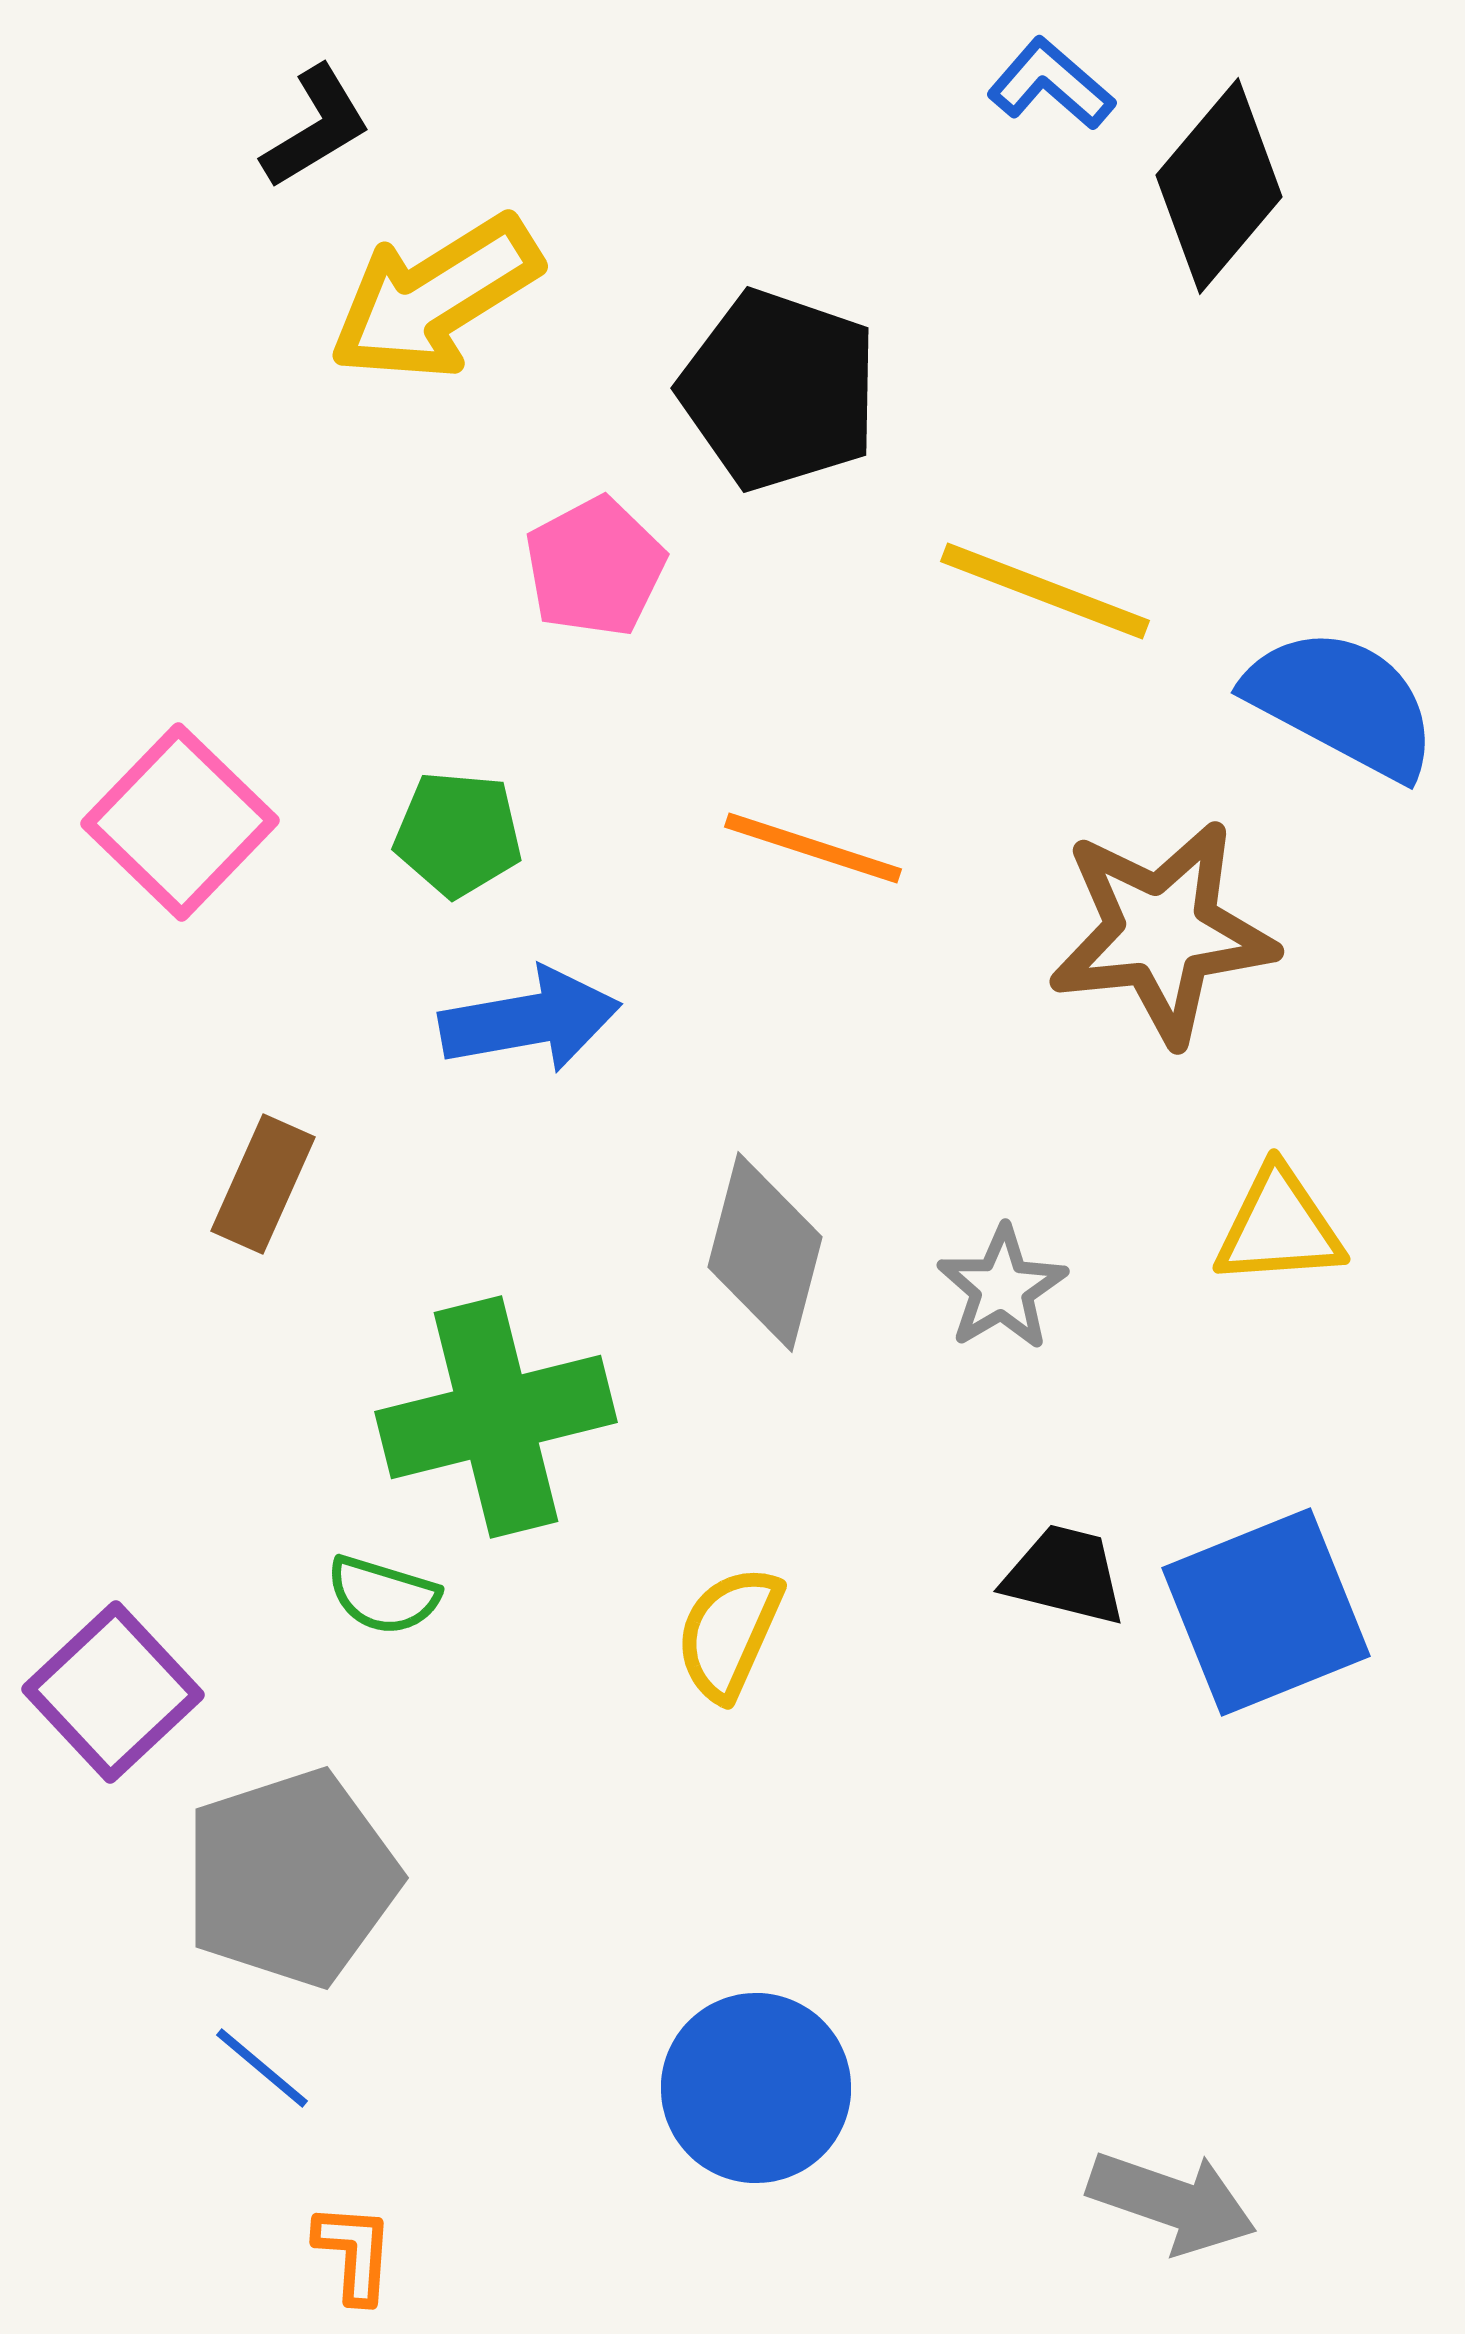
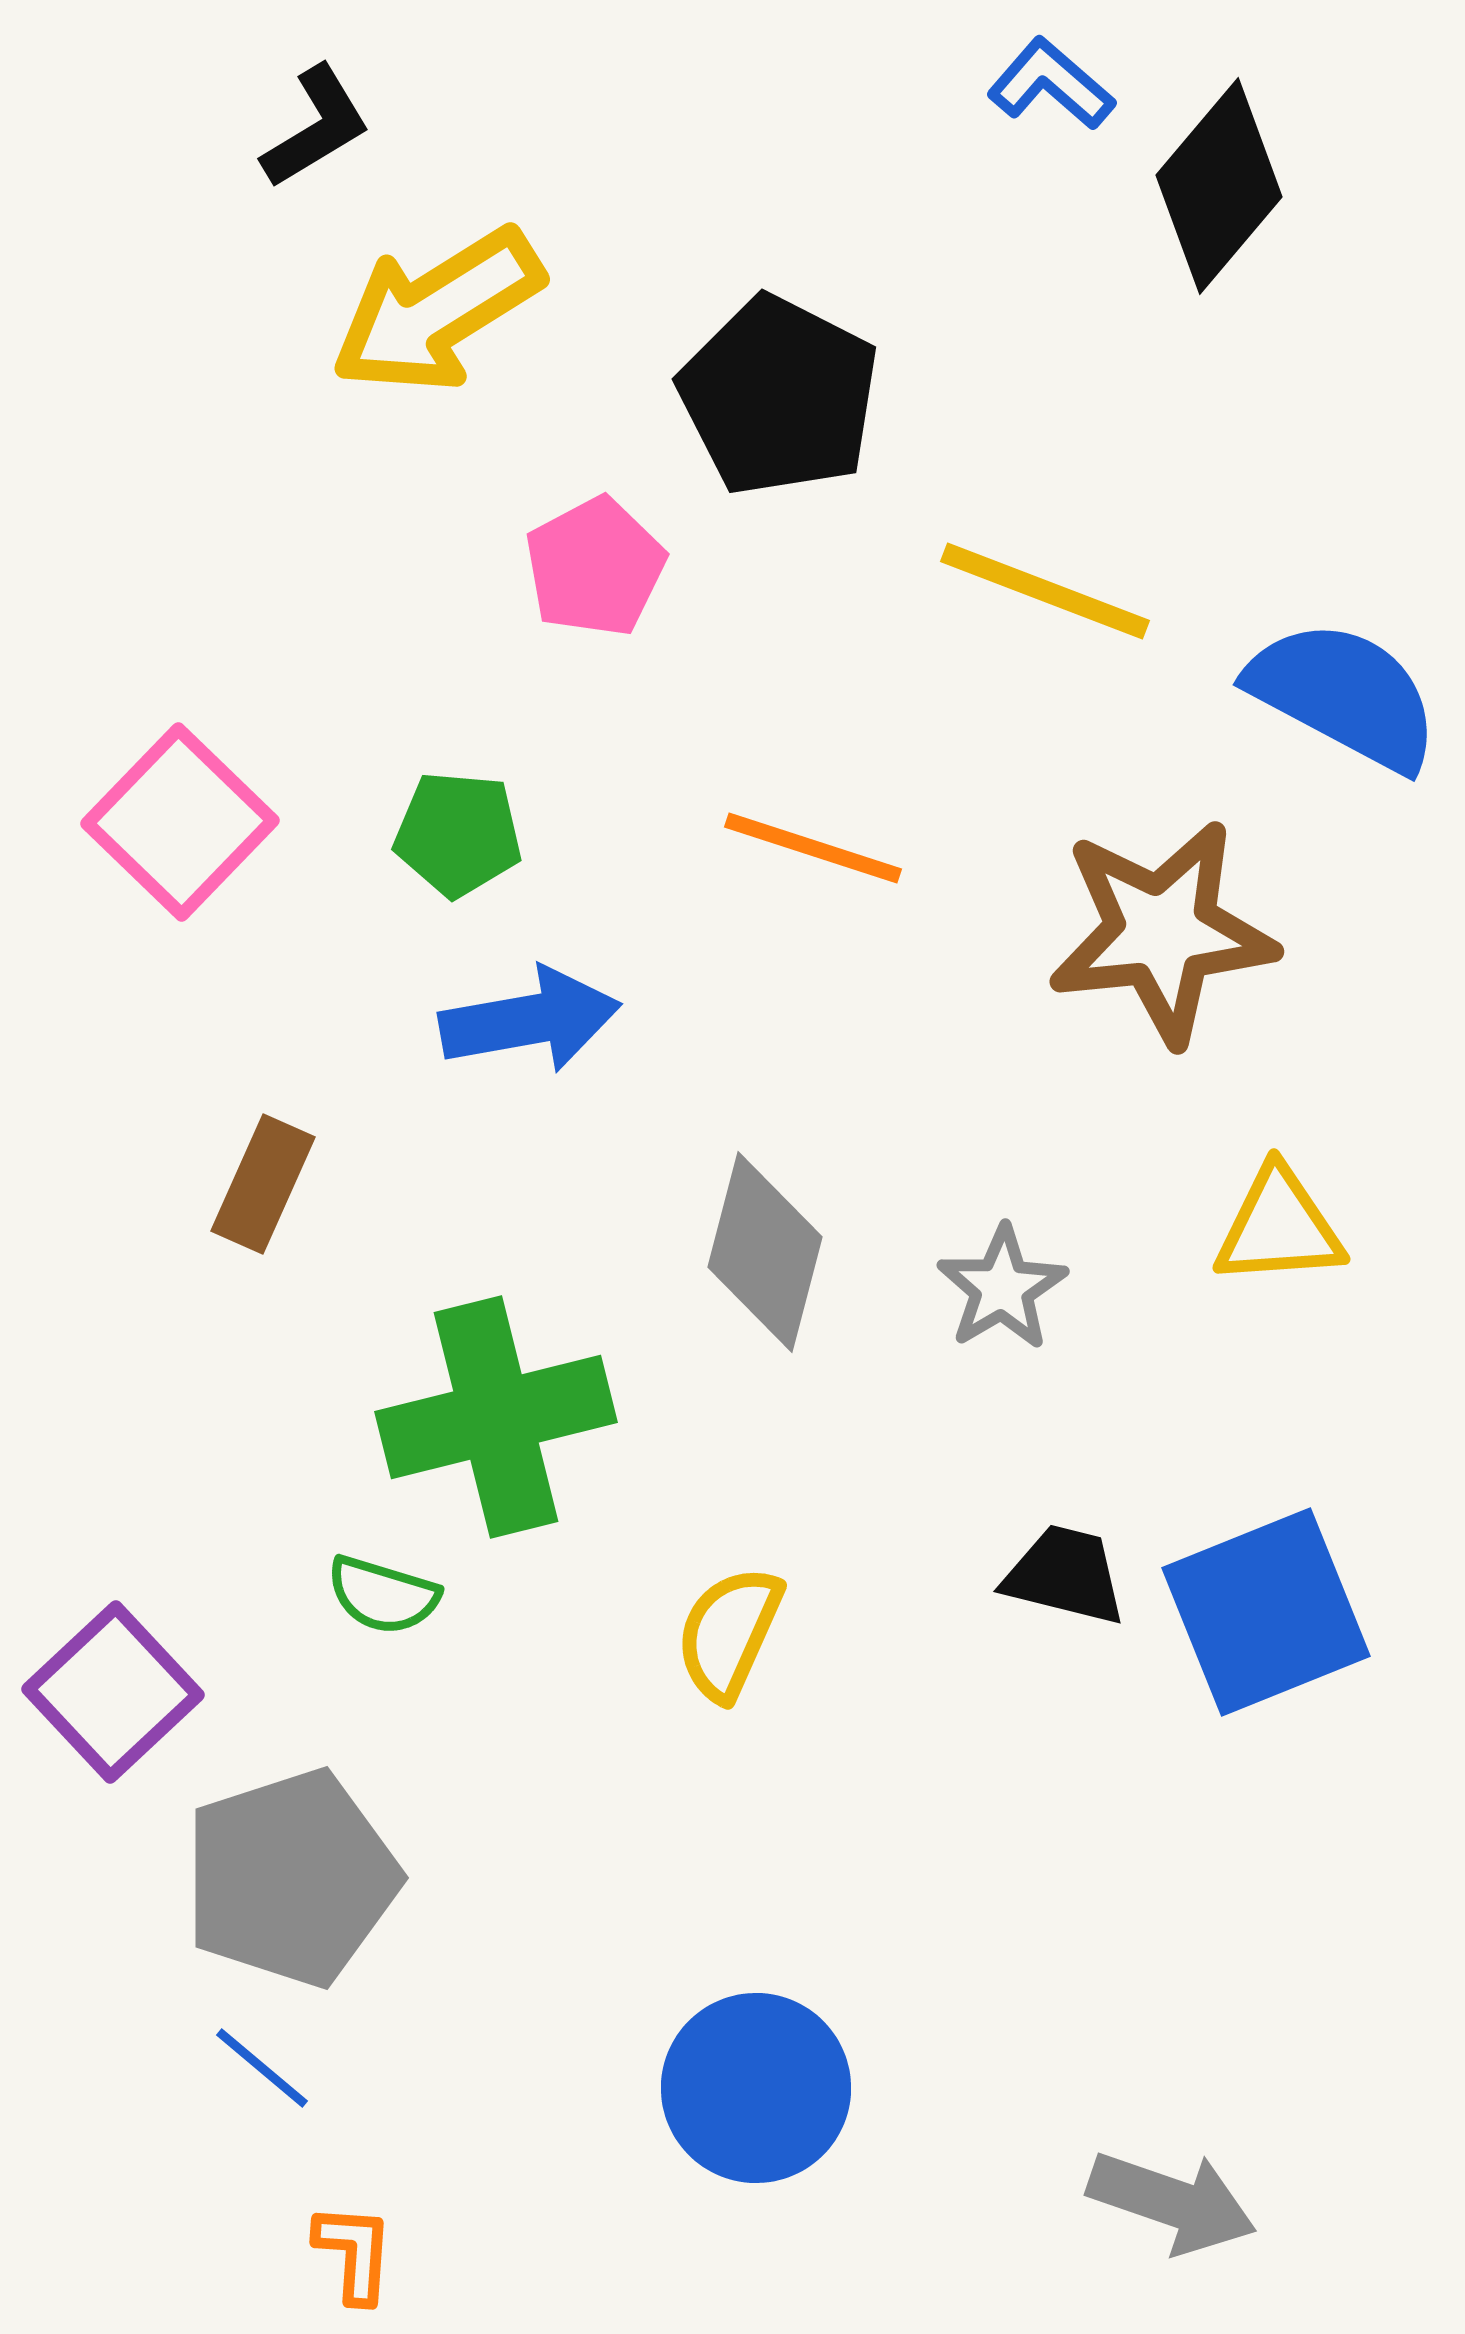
yellow arrow: moved 2 px right, 13 px down
black pentagon: moved 6 px down; rotated 8 degrees clockwise
blue semicircle: moved 2 px right, 8 px up
